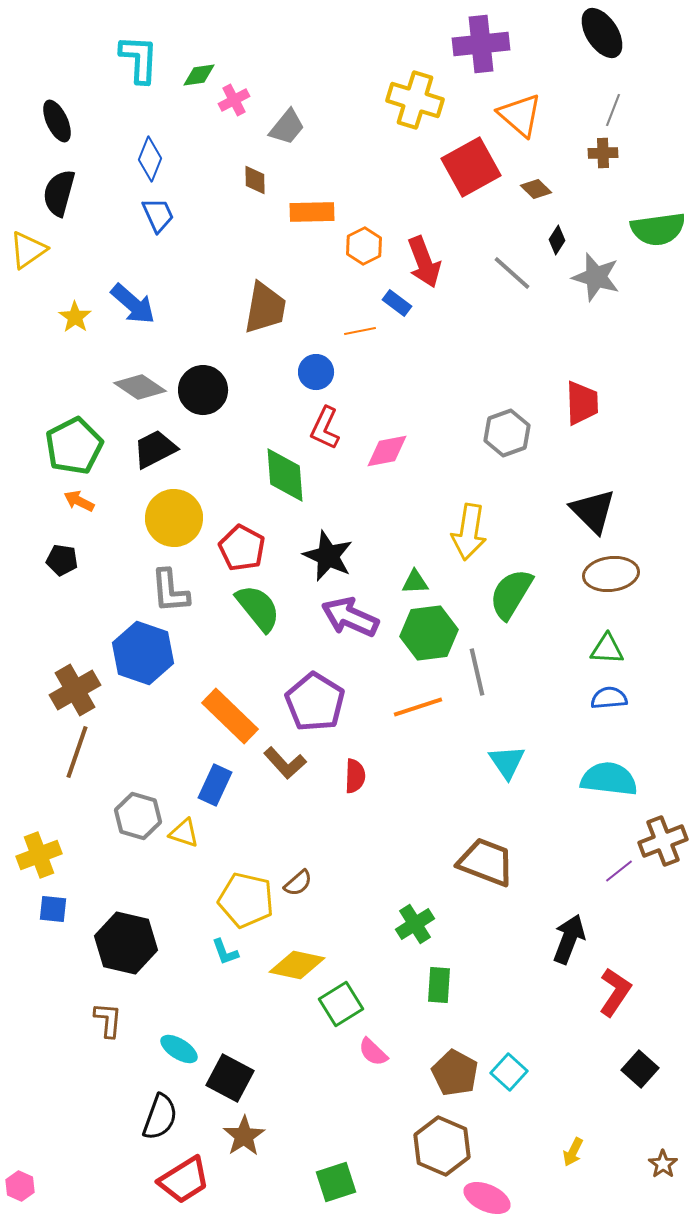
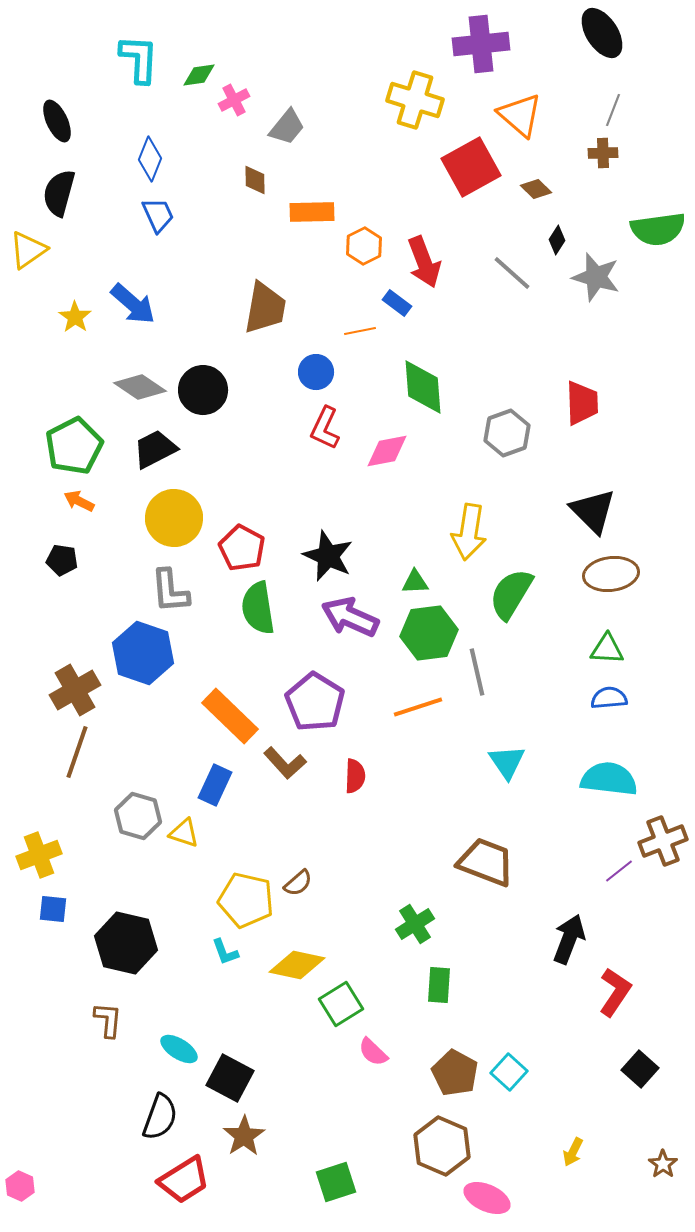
green diamond at (285, 475): moved 138 px right, 88 px up
green semicircle at (258, 608): rotated 150 degrees counterclockwise
